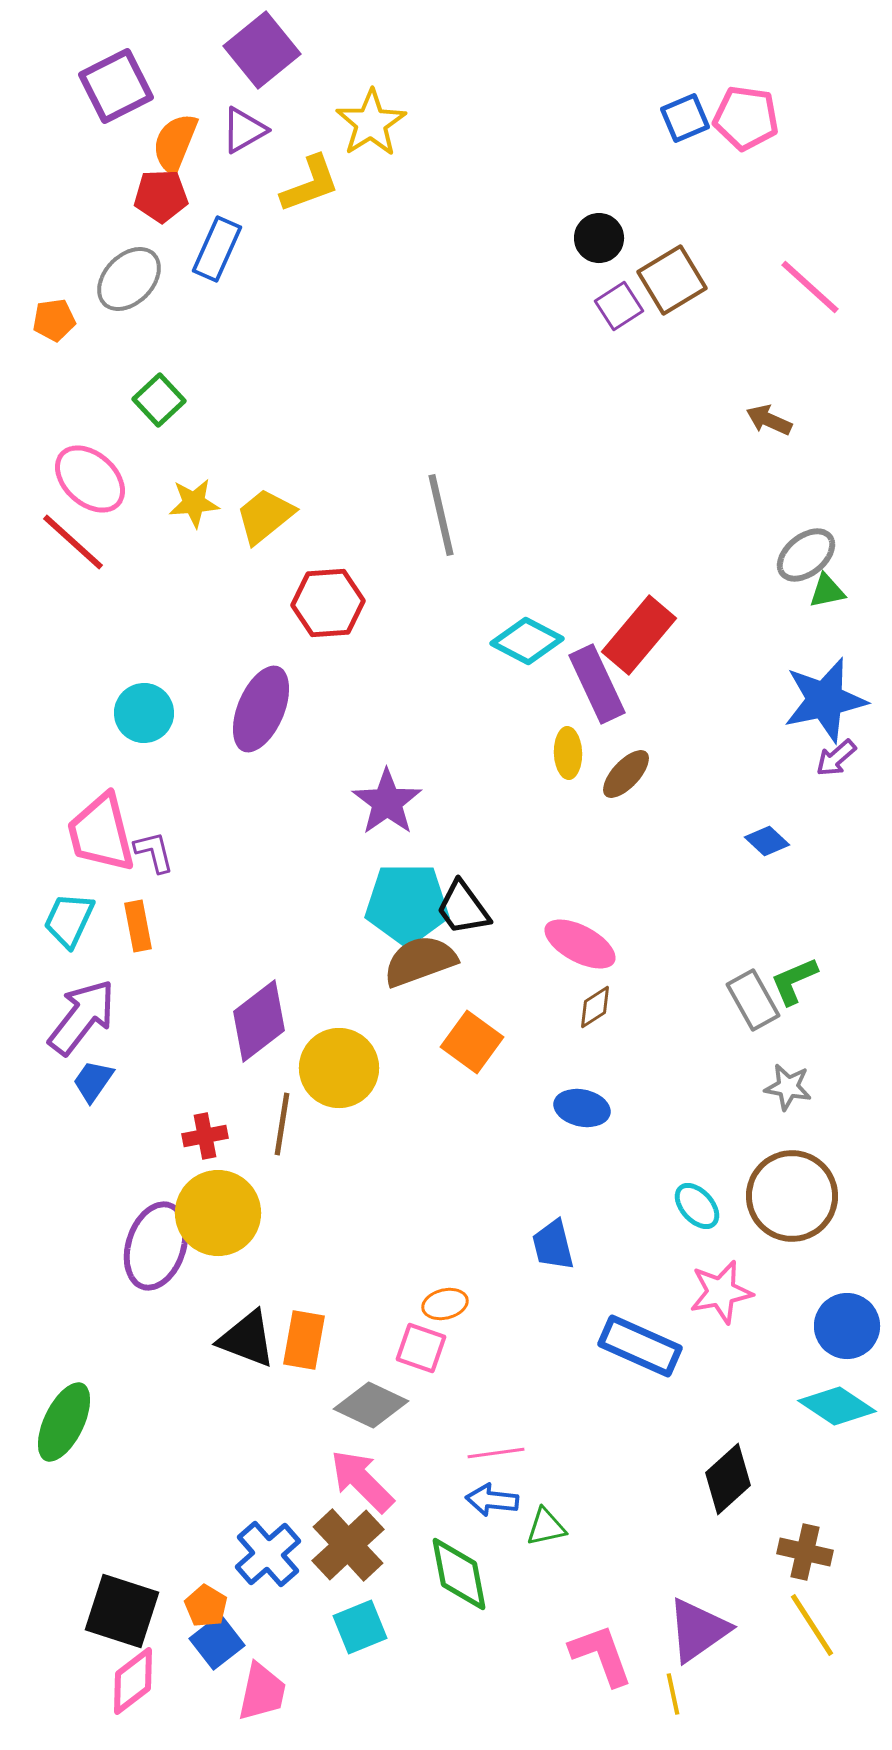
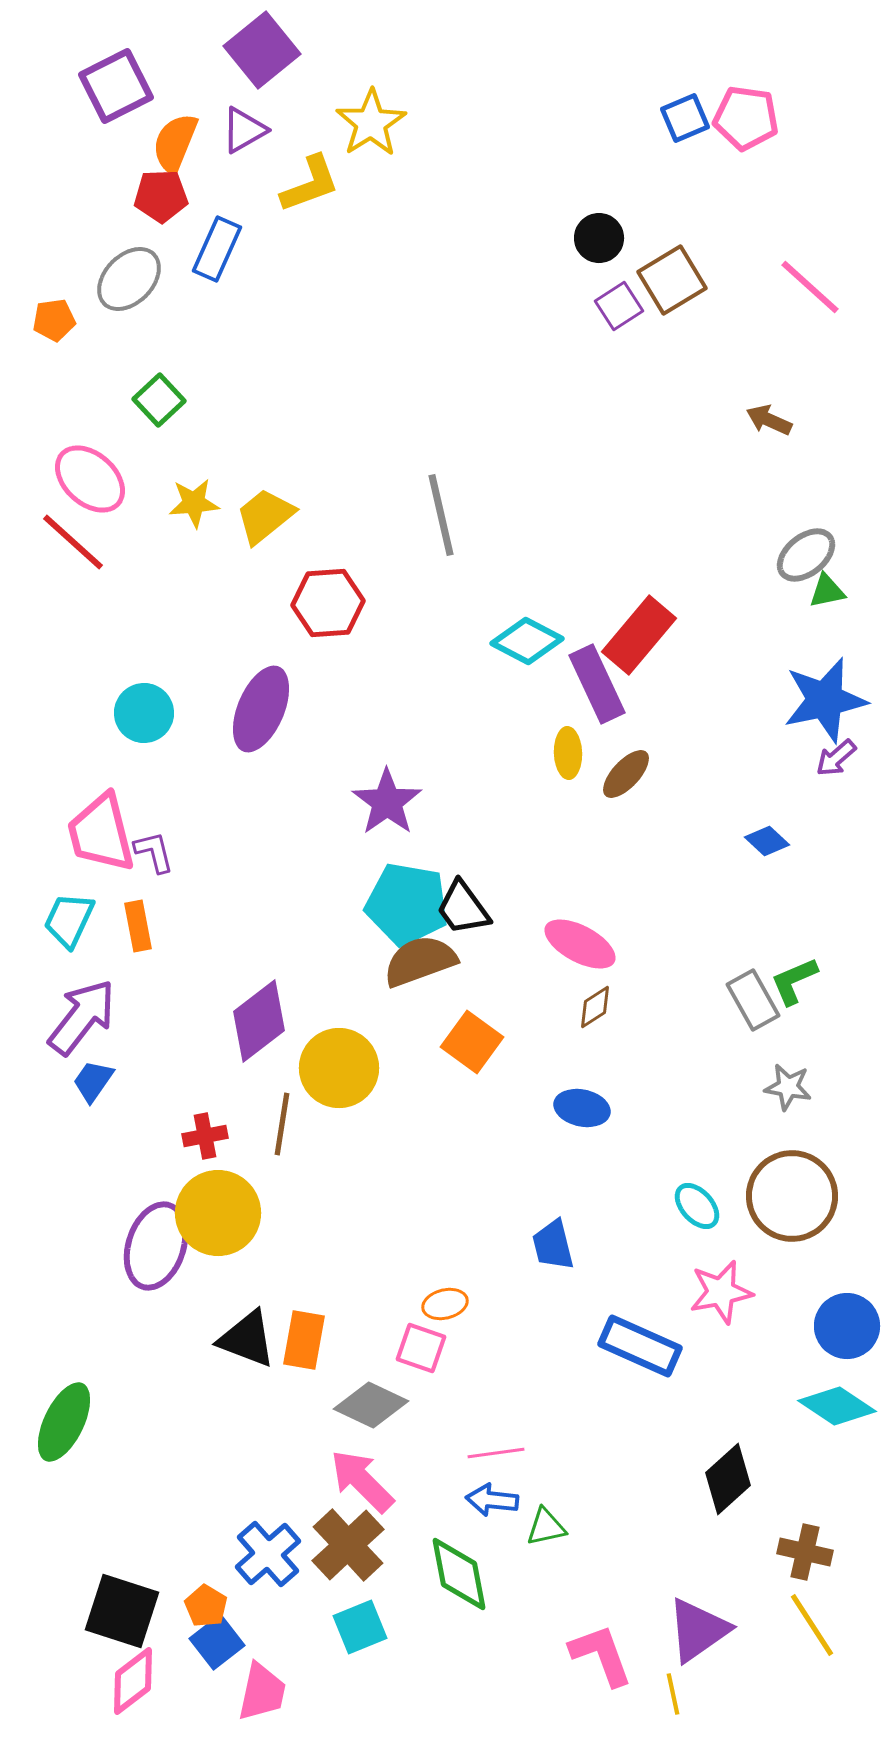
cyan pentagon at (407, 904): rotated 10 degrees clockwise
